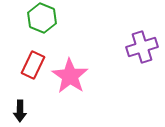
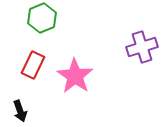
green hexagon: rotated 16 degrees clockwise
pink star: moved 5 px right
black arrow: rotated 20 degrees counterclockwise
